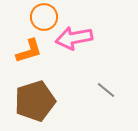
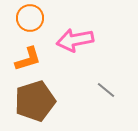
orange circle: moved 14 px left, 1 px down
pink arrow: moved 1 px right, 2 px down
orange L-shape: moved 1 px left, 8 px down
